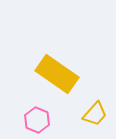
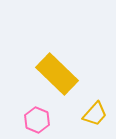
yellow rectangle: rotated 9 degrees clockwise
